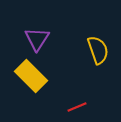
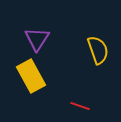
yellow rectangle: rotated 16 degrees clockwise
red line: moved 3 px right, 1 px up; rotated 42 degrees clockwise
